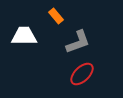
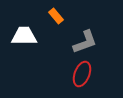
gray L-shape: moved 7 px right
red ellipse: rotated 25 degrees counterclockwise
